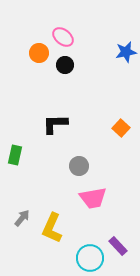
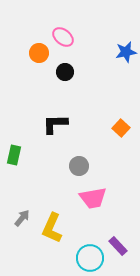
black circle: moved 7 px down
green rectangle: moved 1 px left
